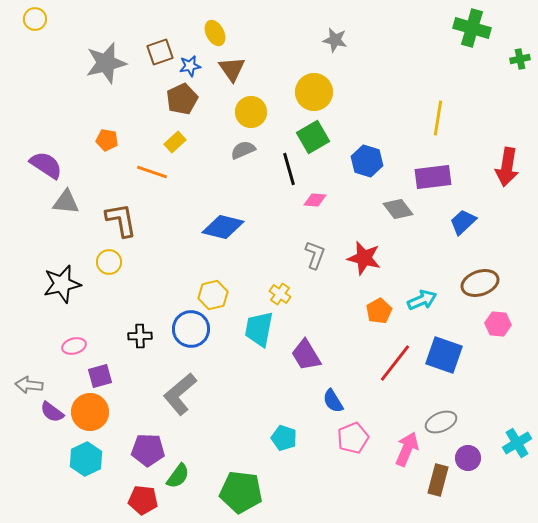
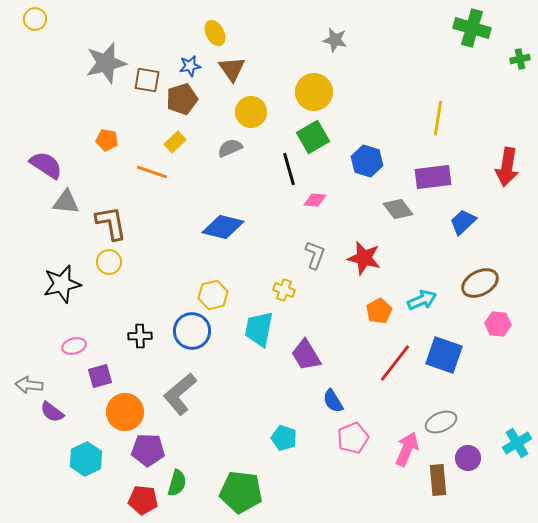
brown square at (160, 52): moved 13 px left, 28 px down; rotated 28 degrees clockwise
brown pentagon at (182, 99): rotated 8 degrees clockwise
gray semicircle at (243, 150): moved 13 px left, 2 px up
brown L-shape at (121, 220): moved 10 px left, 3 px down
brown ellipse at (480, 283): rotated 9 degrees counterclockwise
yellow cross at (280, 294): moved 4 px right, 4 px up; rotated 15 degrees counterclockwise
blue circle at (191, 329): moved 1 px right, 2 px down
orange circle at (90, 412): moved 35 px right
green semicircle at (178, 476): moved 1 px left, 7 px down; rotated 20 degrees counterclockwise
brown rectangle at (438, 480): rotated 20 degrees counterclockwise
